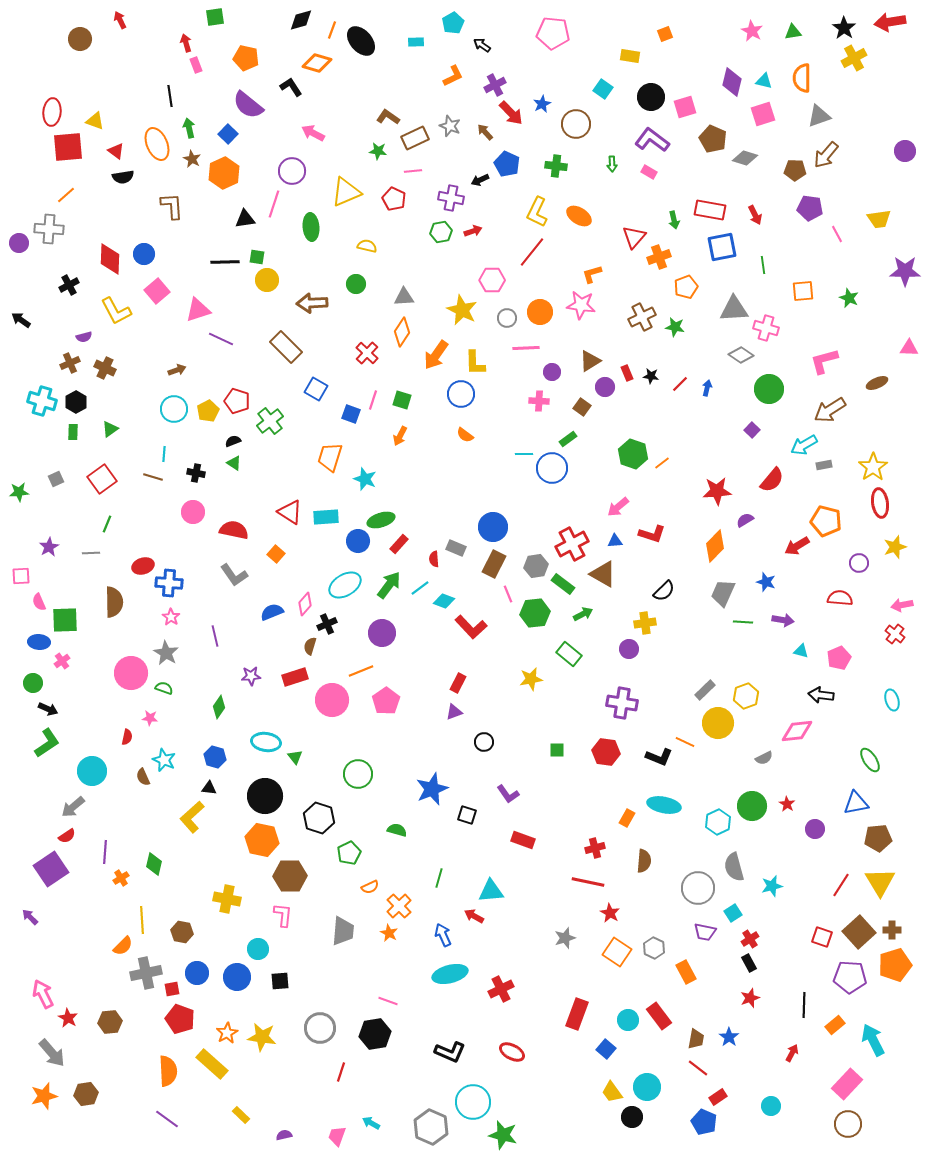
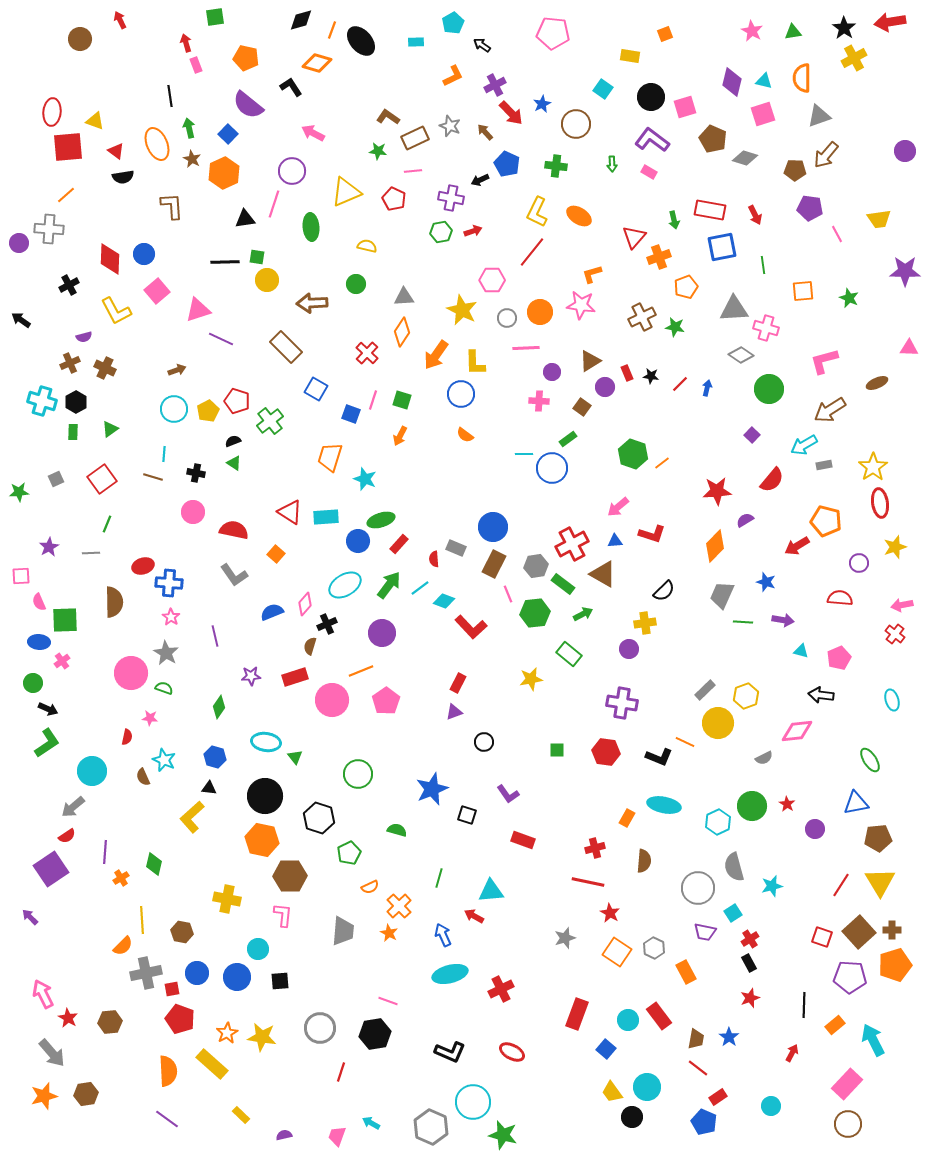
purple square at (752, 430): moved 5 px down
gray trapezoid at (723, 593): moved 1 px left, 2 px down
